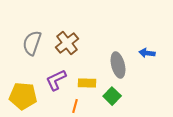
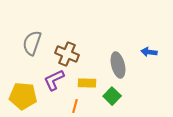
brown cross: moved 11 px down; rotated 30 degrees counterclockwise
blue arrow: moved 2 px right, 1 px up
purple L-shape: moved 2 px left
